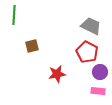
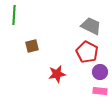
pink rectangle: moved 2 px right
